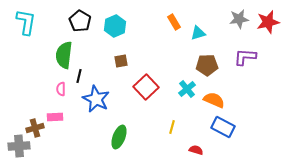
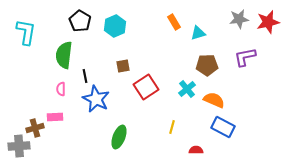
cyan L-shape: moved 10 px down
purple L-shape: rotated 15 degrees counterclockwise
brown square: moved 2 px right, 5 px down
black line: moved 6 px right; rotated 24 degrees counterclockwise
red square: rotated 10 degrees clockwise
red semicircle: rotated 16 degrees counterclockwise
